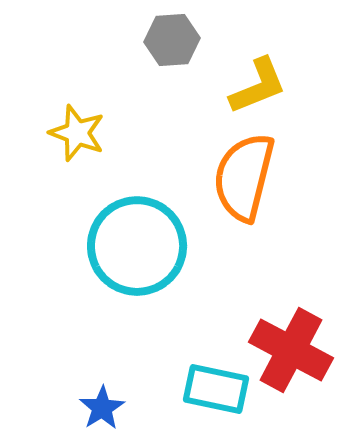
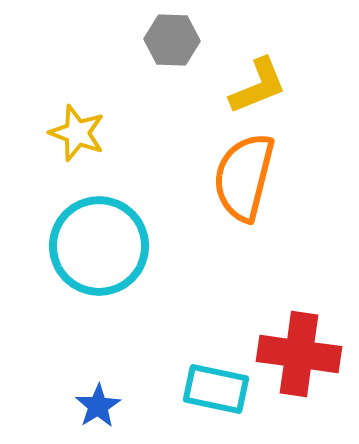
gray hexagon: rotated 6 degrees clockwise
cyan circle: moved 38 px left
red cross: moved 8 px right, 4 px down; rotated 20 degrees counterclockwise
blue star: moved 4 px left, 2 px up
